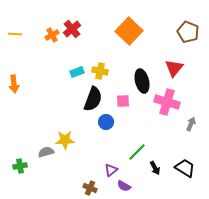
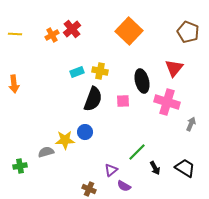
blue circle: moved 21 px left, 10 px down
brown cross: moved 1 px left, 1 px down
